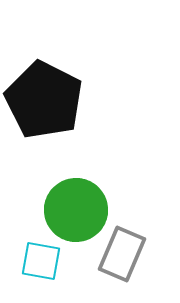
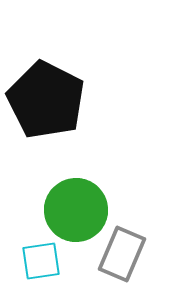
black pentagon: moved 2 px right
cyan square: rotated 18 degrees counterclockwise
